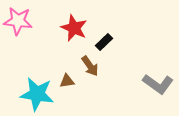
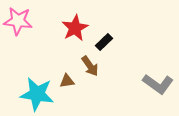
red star: moved 1 px right; rotated 20 degrees clockwise
